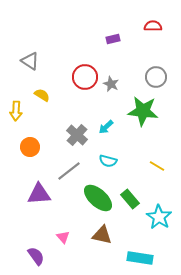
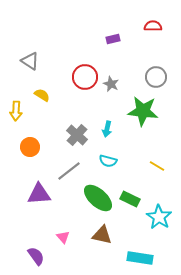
cyan arrow: moved 1 px right, 2 px down; rotated 35 degrees counterclockwise
green rectangle: rotated 24 degrees counterclockwise
